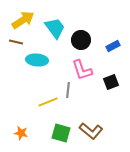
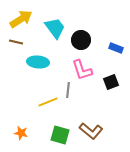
yellow arrow: moved 2 px left, 1 px up
blue rectangle: moved 3 px right, 2 px down; rotated 48 degrees clockwise
cyan ellipse: moved 1 px right, 2 px down
green square: moved 1 px left, 2 px down
